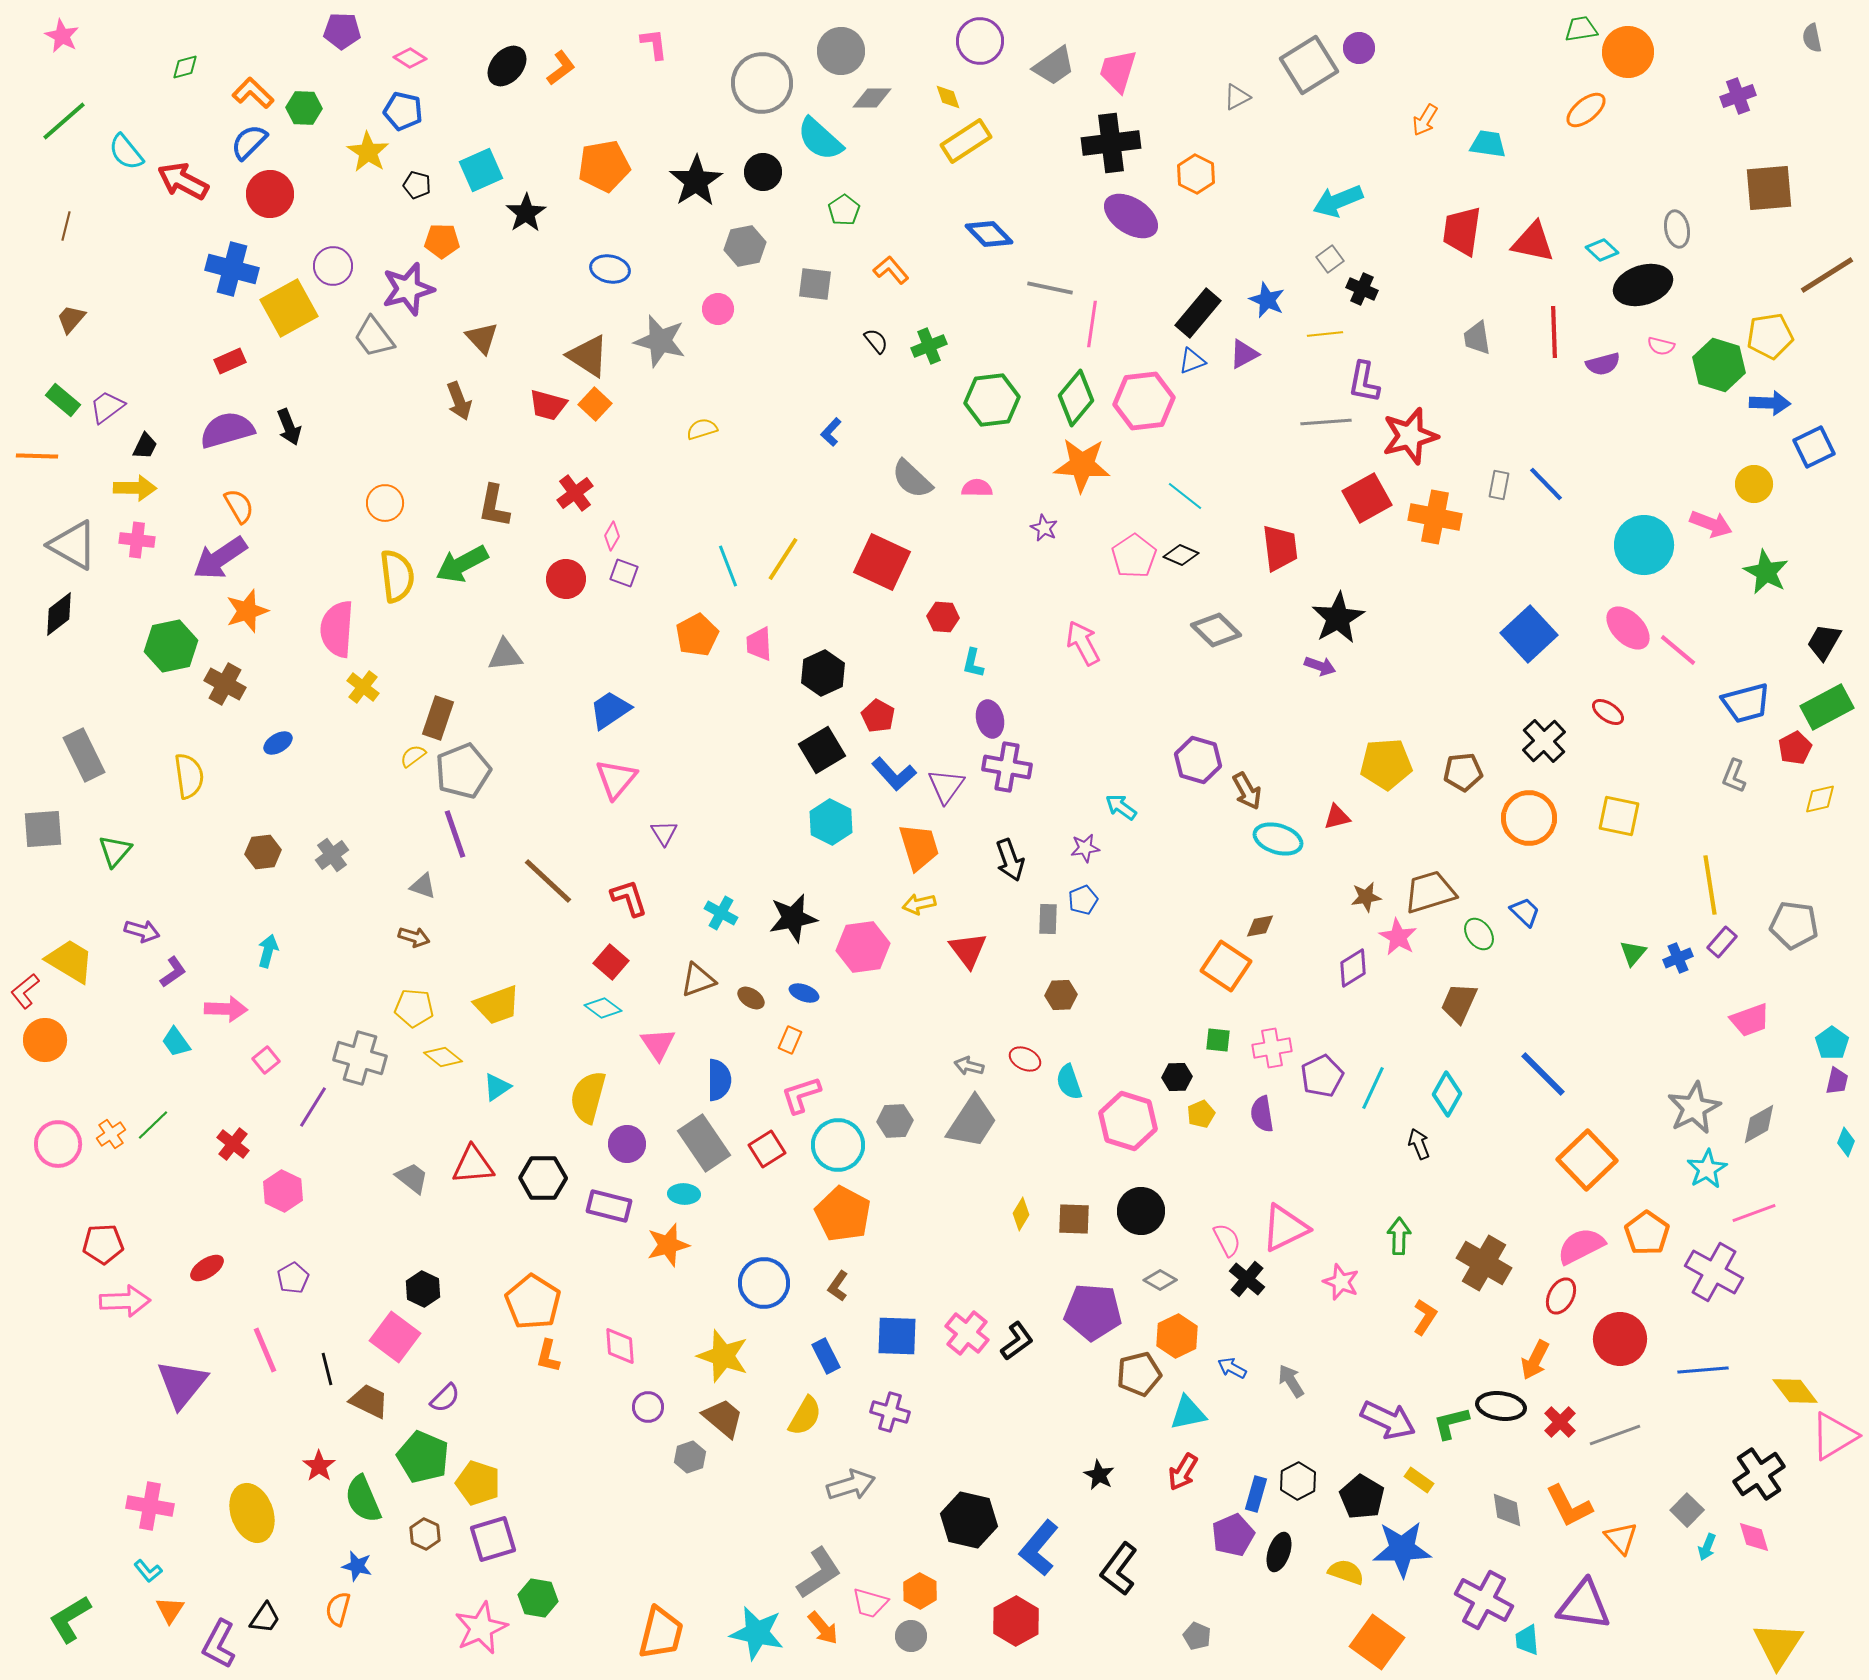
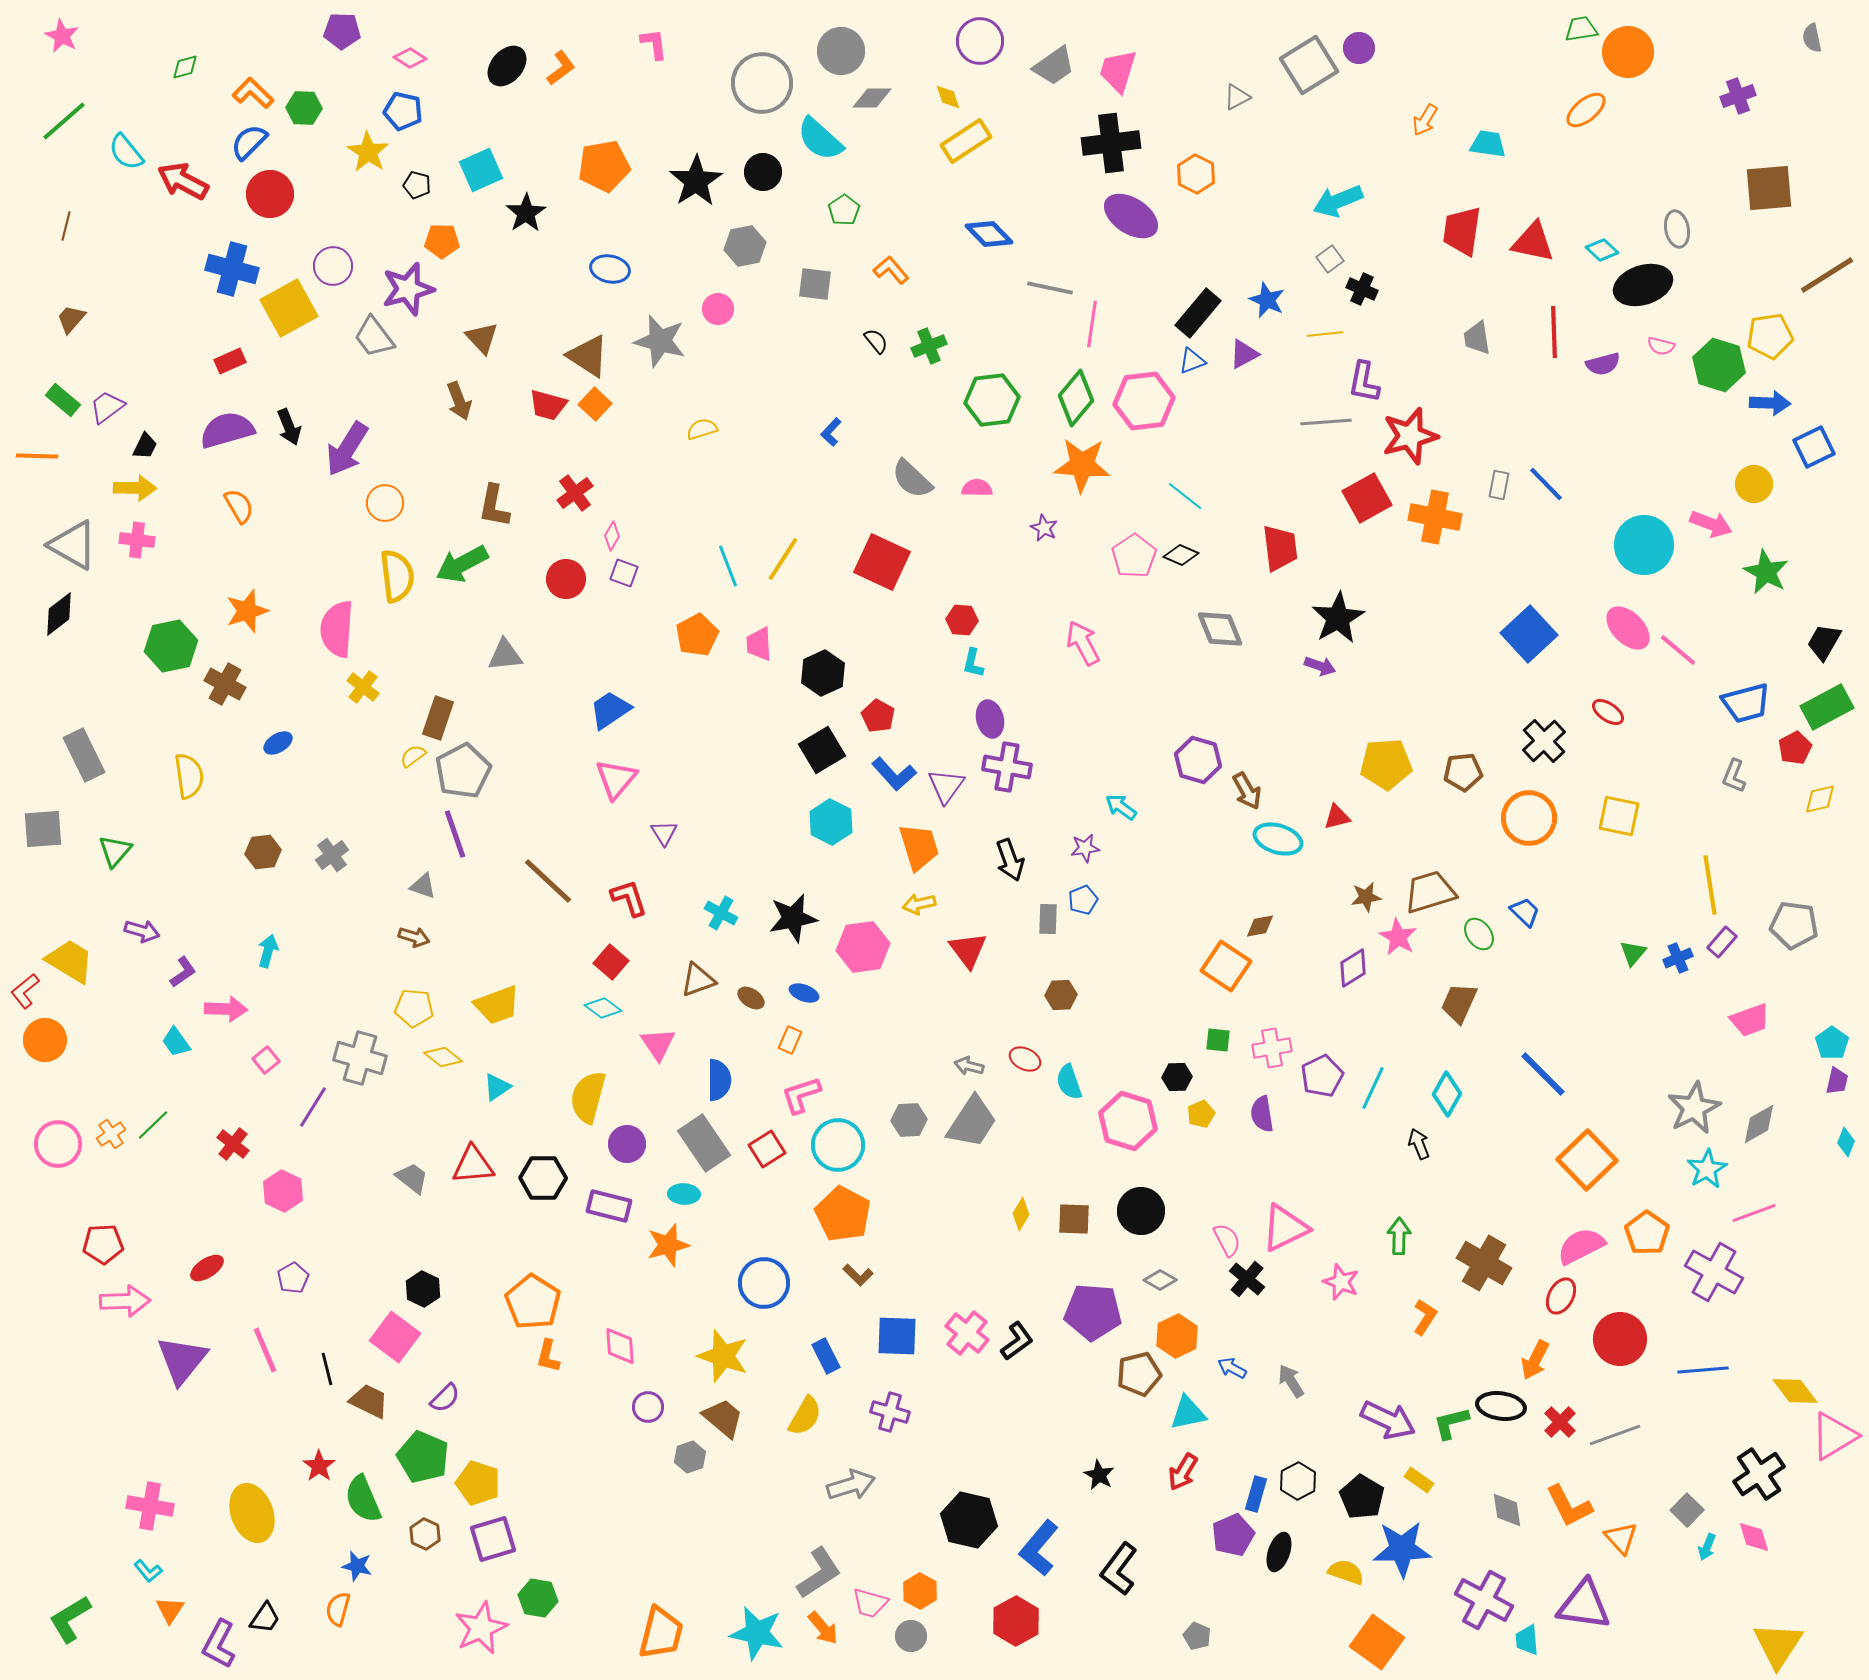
purple arrow at (220, 558): moved 127 px right, 109 px up; rotated 24 degrees counterclockwise
red hexagon at (943, 617): moved 19 px right, 3 px down
gray diamond at (1216, 630): moved 4 px right, 1 px up; rotated 24 degrees clockwise
gray pentagon at (463, 771): rotated 6 degrees counterclockwise
purple L-shape at (173, 972): moved 10 px right
gray hexagon at (895, 1121): moved 14 px right, 1 px up
brown L-shape at (838, 1286): moved 20 px right, 11 px up; rotated 80 degrees counterclockwise
purple triangle at (182, 1384): moved 24 px up
